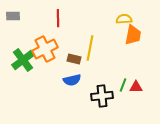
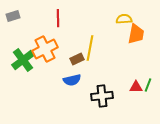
gray rectangle: rotated 16 degrees counterclockwise
orange trapezoid: moved 3 px right, 1 px up
brown rectangle: moved 3 px right; rotated 40 degrees counterclockwise
green line: moved 25 px right
